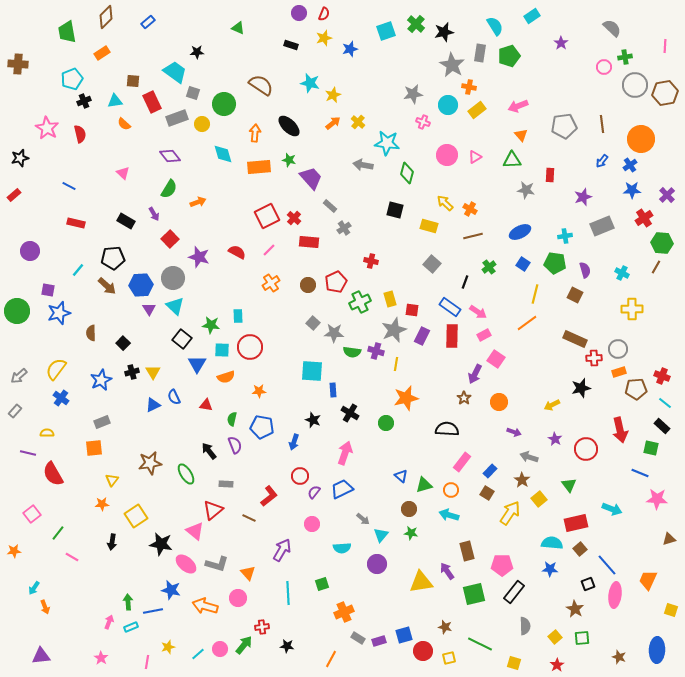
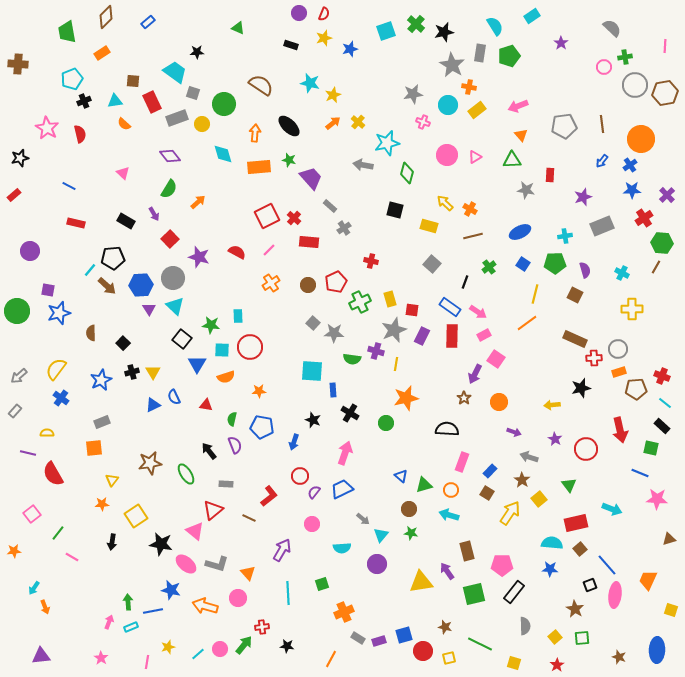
cyan star at (387, 143): rotated 20 degrees counterclockwise
orange arrow at (198, 202): rotated 21 degrees counterclockwise
green pentagon at (555, 263): rotated 10 degrees counterclockwise
cyan line at (78, 270): moved 12 px right
green semicircle at (352, 352): moved 7 px down
yellow arrow at (552, 405): rotated 21 degrees clockwise
pink rectangle at (462, 462): rotated 18 degrees counterclockwise
black square at (588, 584): moved 2 px right, 1 px down
